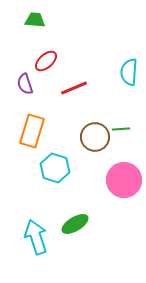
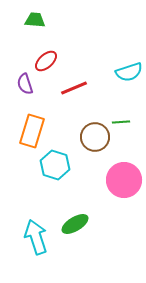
cyan semicircle: rotated 112 degrees counterclockwise
green line: moved 7 px up
cyan hexagon: moved 3 px up
